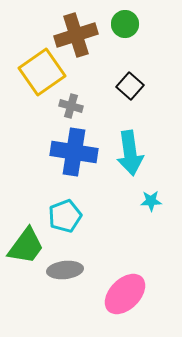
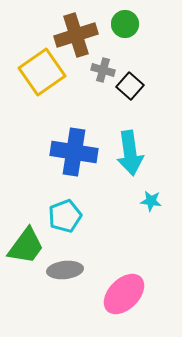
gray cross: moved 32 px right, 36 px up
cyan star: rotated 10 degrees clockwise
pink ellipse: moved 1 px left
